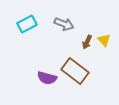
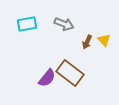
cyan rectangle: rotated 18 degrees clockwise
brown rectangle: moved 5 px left, 2 px down
purple semicircle: rotated 66 degrees counterclockwise
